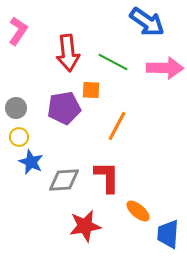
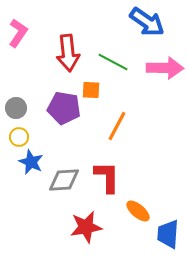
pink L-shape: moved 2 px down
purple pentagon: rotated 20 degrees clockwise
red star: moved 1 px right, 1 px down
